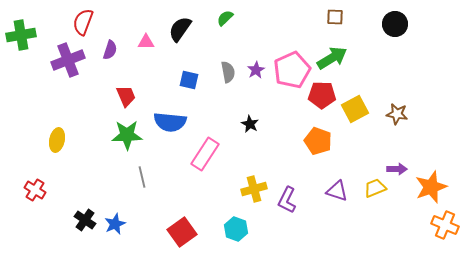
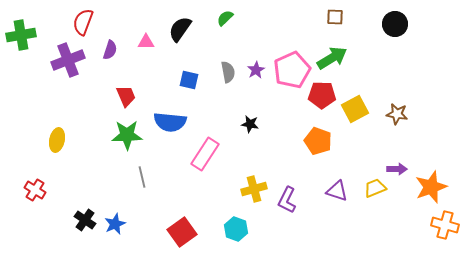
black star: rotated 18 degrees counterclockwise
orange cross: rotated 8 degrees counterclockwise
